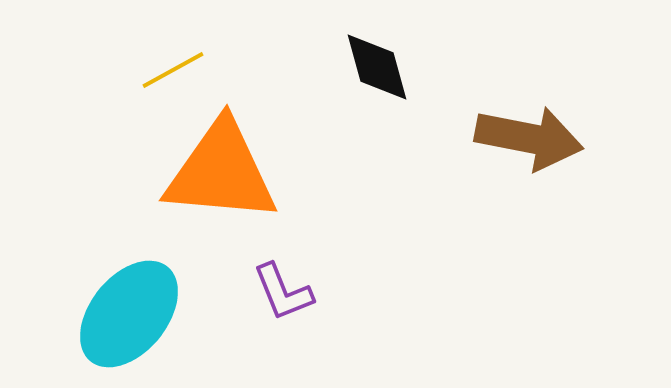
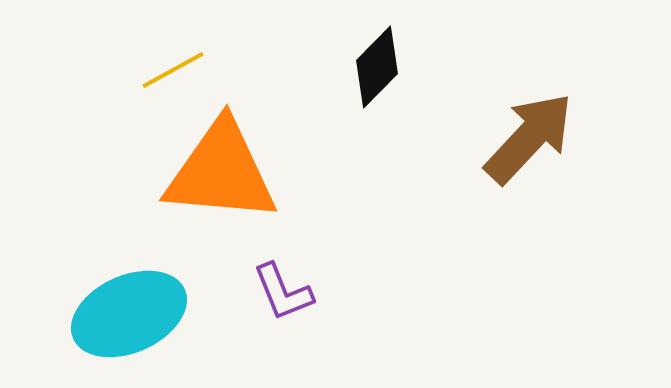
black diamond: rotated 60 degrees clockwise
brown arrow: rotated 58 degrees counterclockwise
cyan ellipse: rotated 27 degrees clockwise
